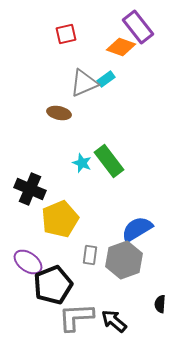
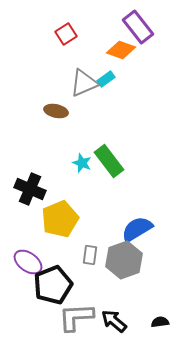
red square: rotated 20 degrees counterclockwise
orange diamond: moved 3 px down
brown ellipse: moved 3 px left, 2 px up
black semicircle: moved 18 px down; rotated 78 degrees clockwise
